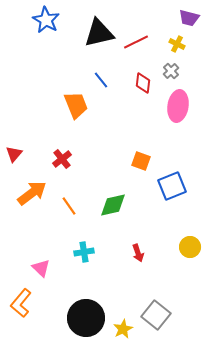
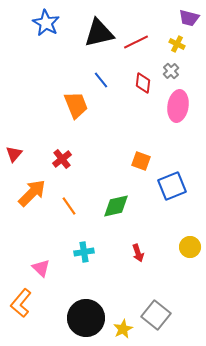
blue star: moved 3 px down
orange arrow: rotated 8 degrees counterclockwise
green diamond: moved 3 px right, 1 px down
